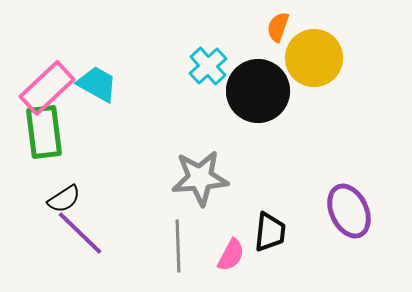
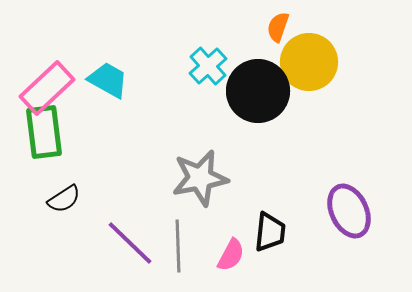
yellow circle: moved 5 px left, 4 px down
cyan trapezoid: moved 11 px right, 4 px up
gray star: rotated 6 degrees counterclockwise
purple line: moved 50 px right, 10 px down
